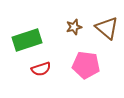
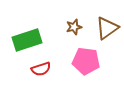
brown triangle: rotated 45 degrees clockwise
pink pentagon: moved 4 px up
